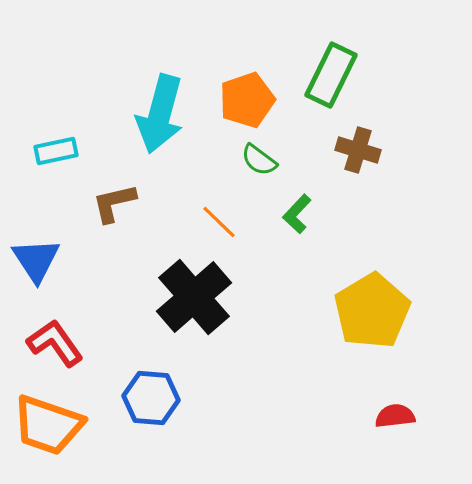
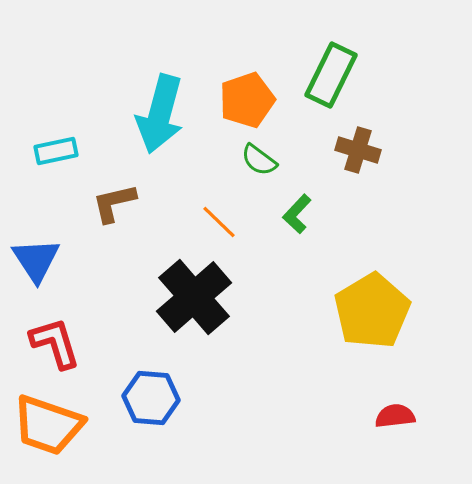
red L-shape: rotated 18 degrees clockwise
